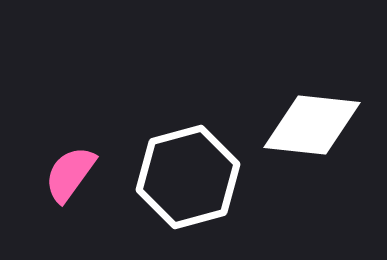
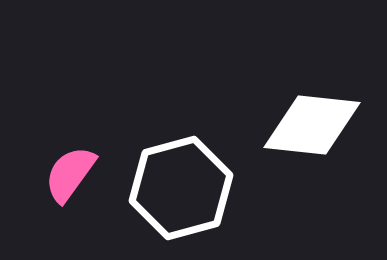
white hexagon: moved 7 px left, 11 px down
